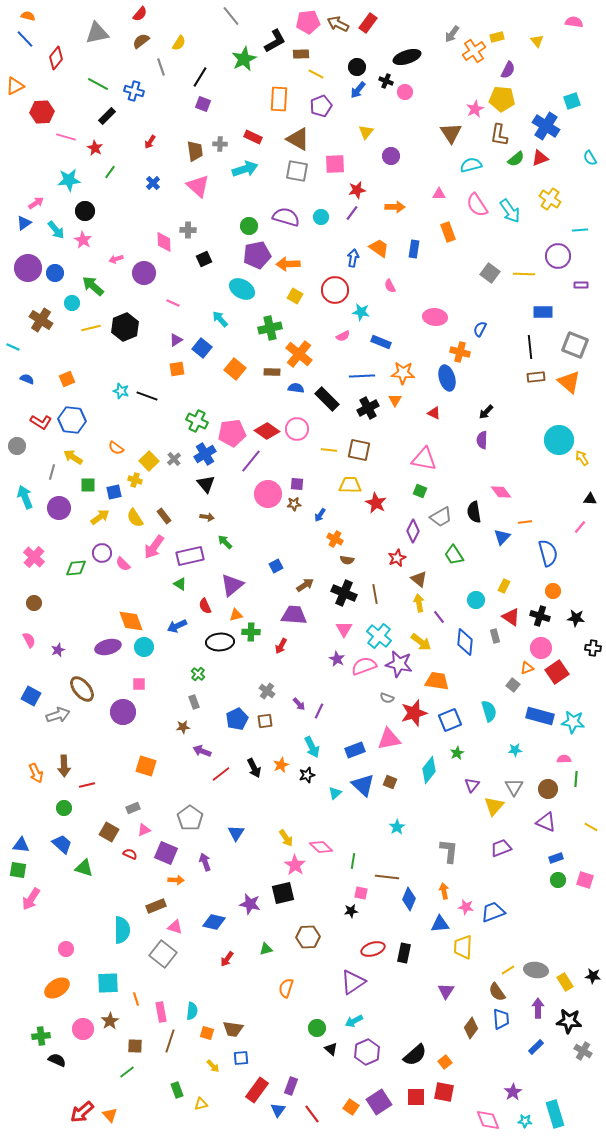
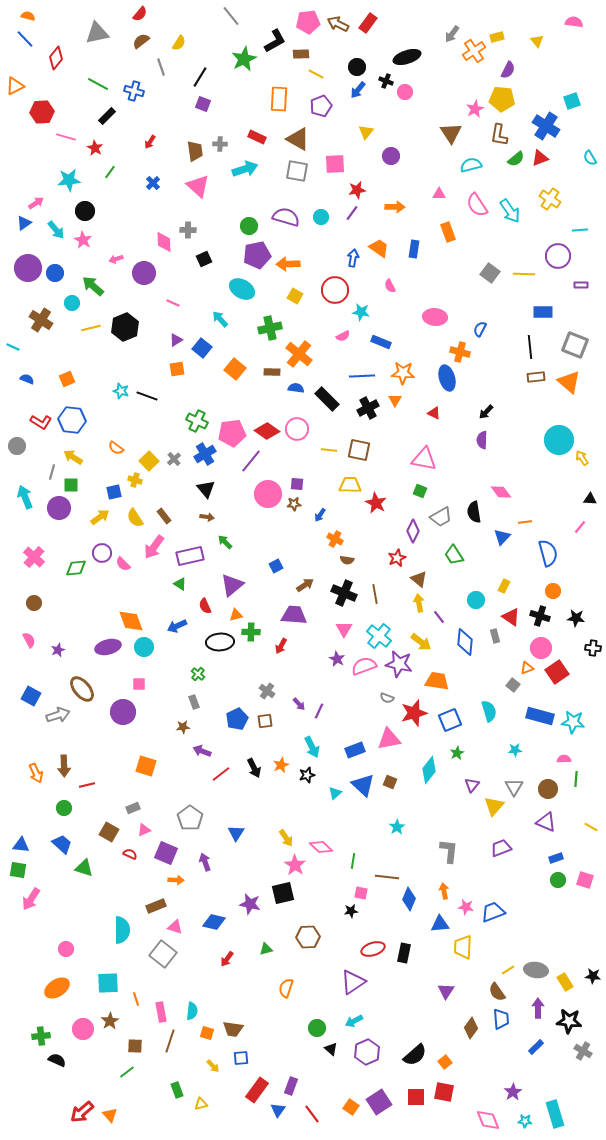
red rectangle at (253, 137): moved 4 px right
black triangle at (206, 484): moved 5 px down
green square at (88, 485): moved 17 px left
